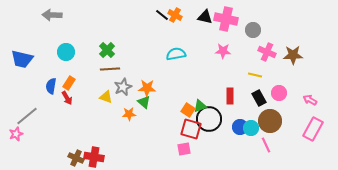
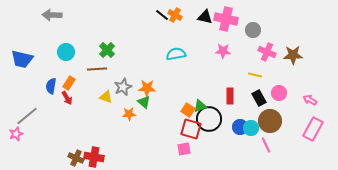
brown line at (110, 69): moved 13 px left
